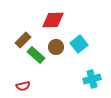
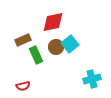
red diamond: moved 2 px down; rotated 10 degrees counterclockwise
brown rectangle: rotated 21 degrees clockwise
cyan square: moved 9 px left
green rectangle: rotated 24 degrees clockwise
